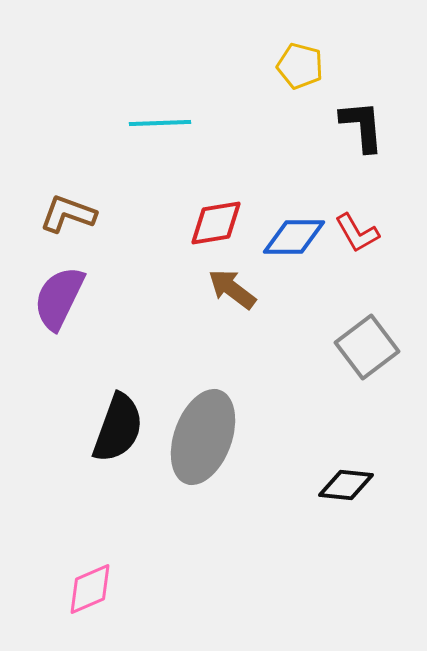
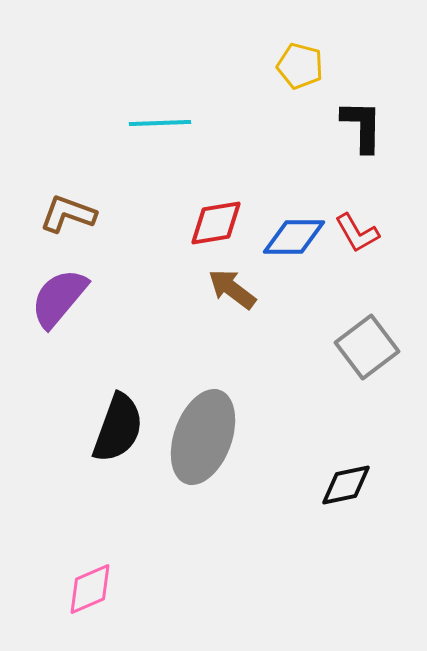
black L-shape: rotated 6 degrees clockwise
purple semicircle: rotated 14 degrees clockwise
black diamond: rotated 18 degrees counterclockwise
